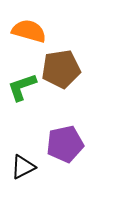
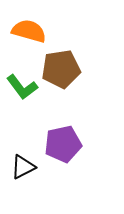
green L-shape: rotated 108 degrees counterclockwise
purple pentagon: moved 2 px left
